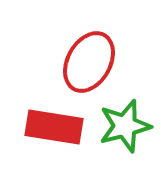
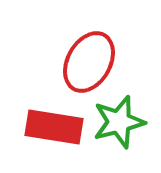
green star: moved 6 px left, 4 px up
